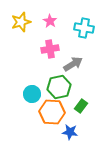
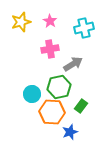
cyan cross: rotated 24 degrees counterclockwise
blue star: rotated 28 degrees counterclockwise
